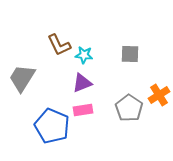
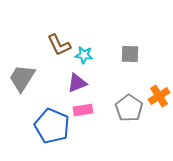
purple triangle: moved 5 px left
orange cross: moved 1 px down
